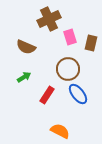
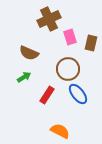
brown semicircle: moved 3 px right, 6 px down
